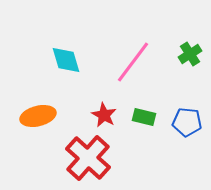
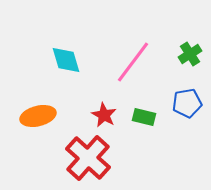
blue pentagon: moved 19 px up; rotated 16 degrees counterclockwise
